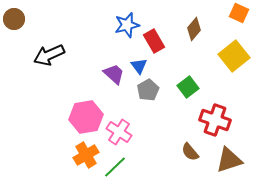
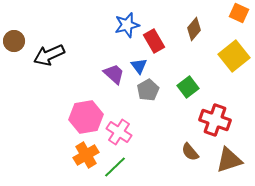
brown circle: moved 22 px down
